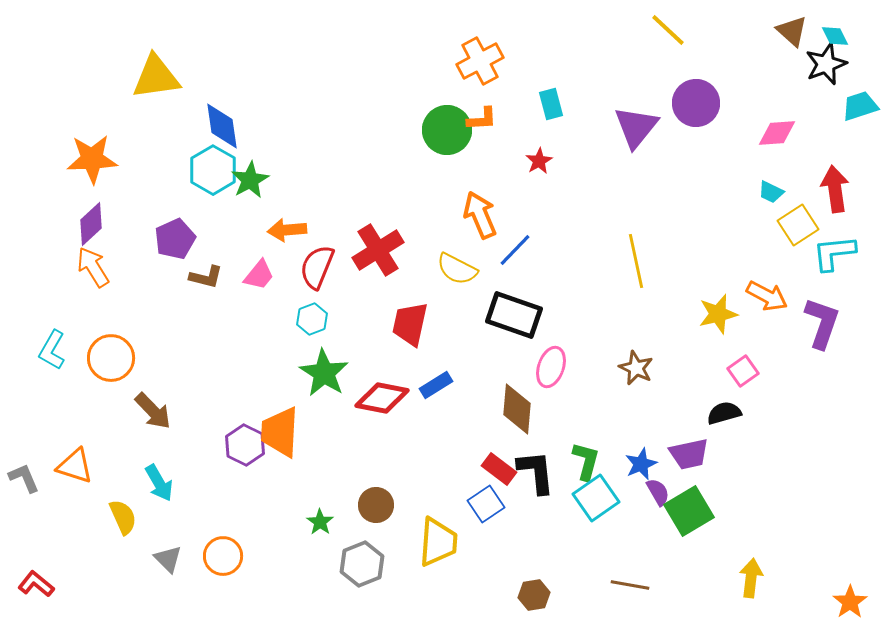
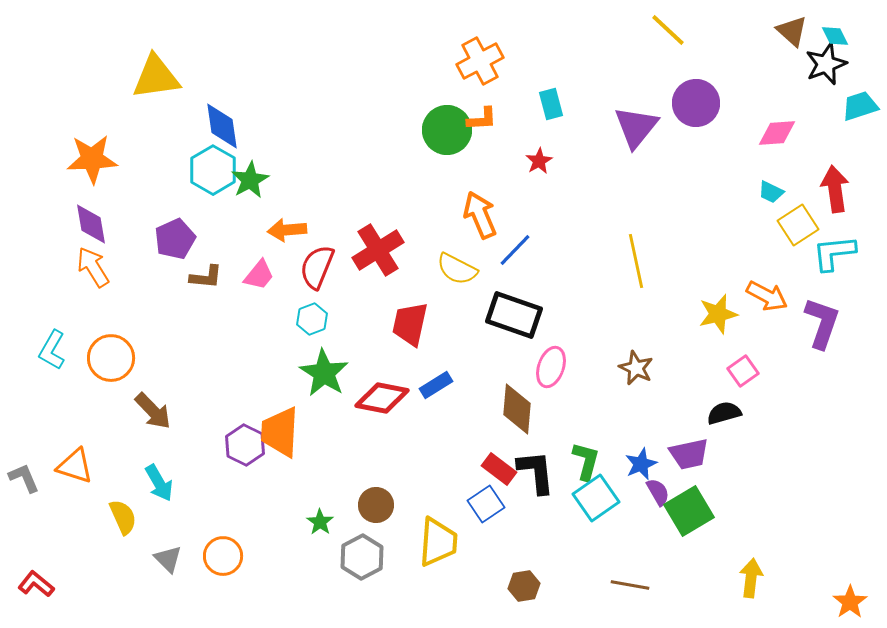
purple diamond at (91, 224): rotated 57 degrees counterclockwise
brown L-shape at (206, 277): rotated 8 degrees counterclockwise
gray hexagon at (362, 564): moved 7 px up; rotated 6 degrees counterclockwise
brown hexagon at (534, 595): moved 10 px left, 9 px up
